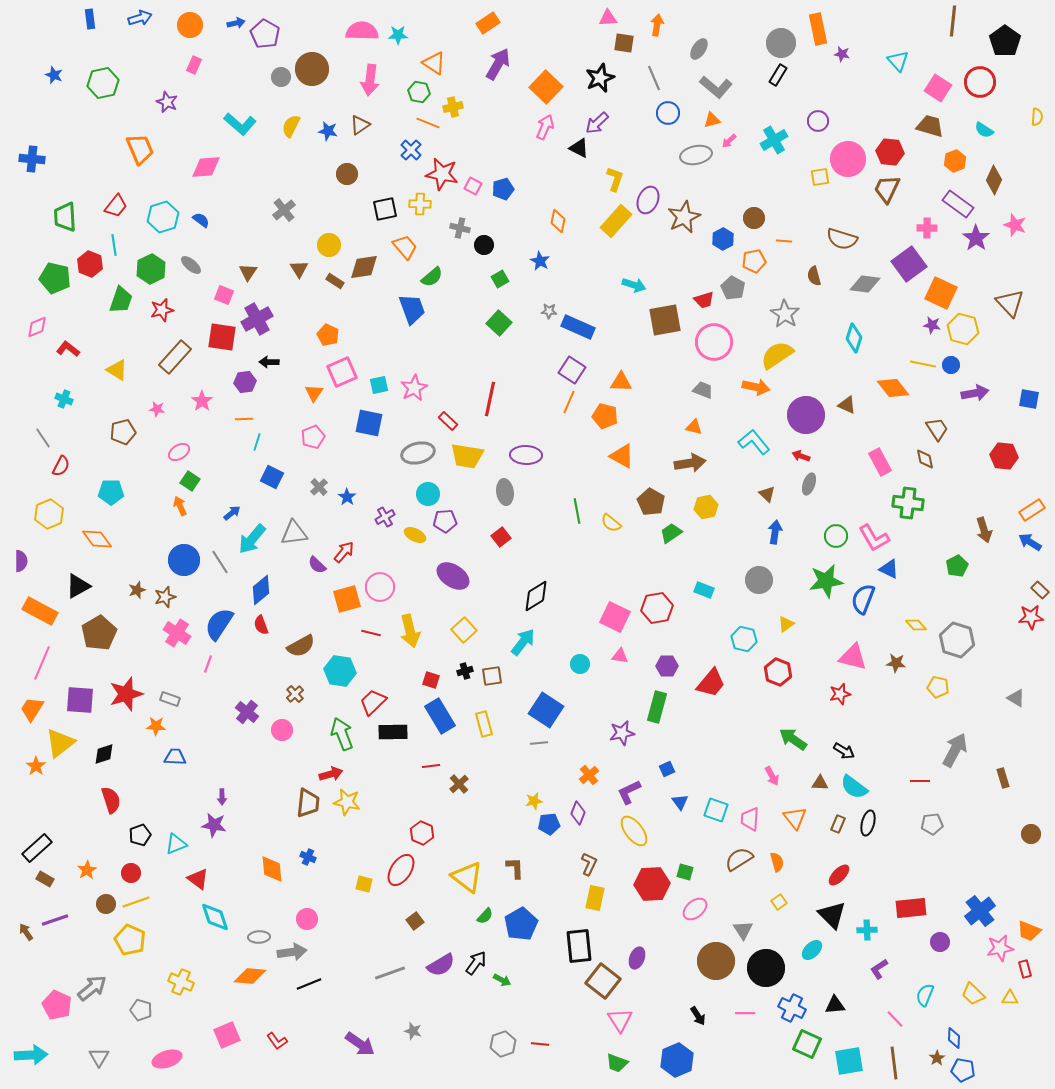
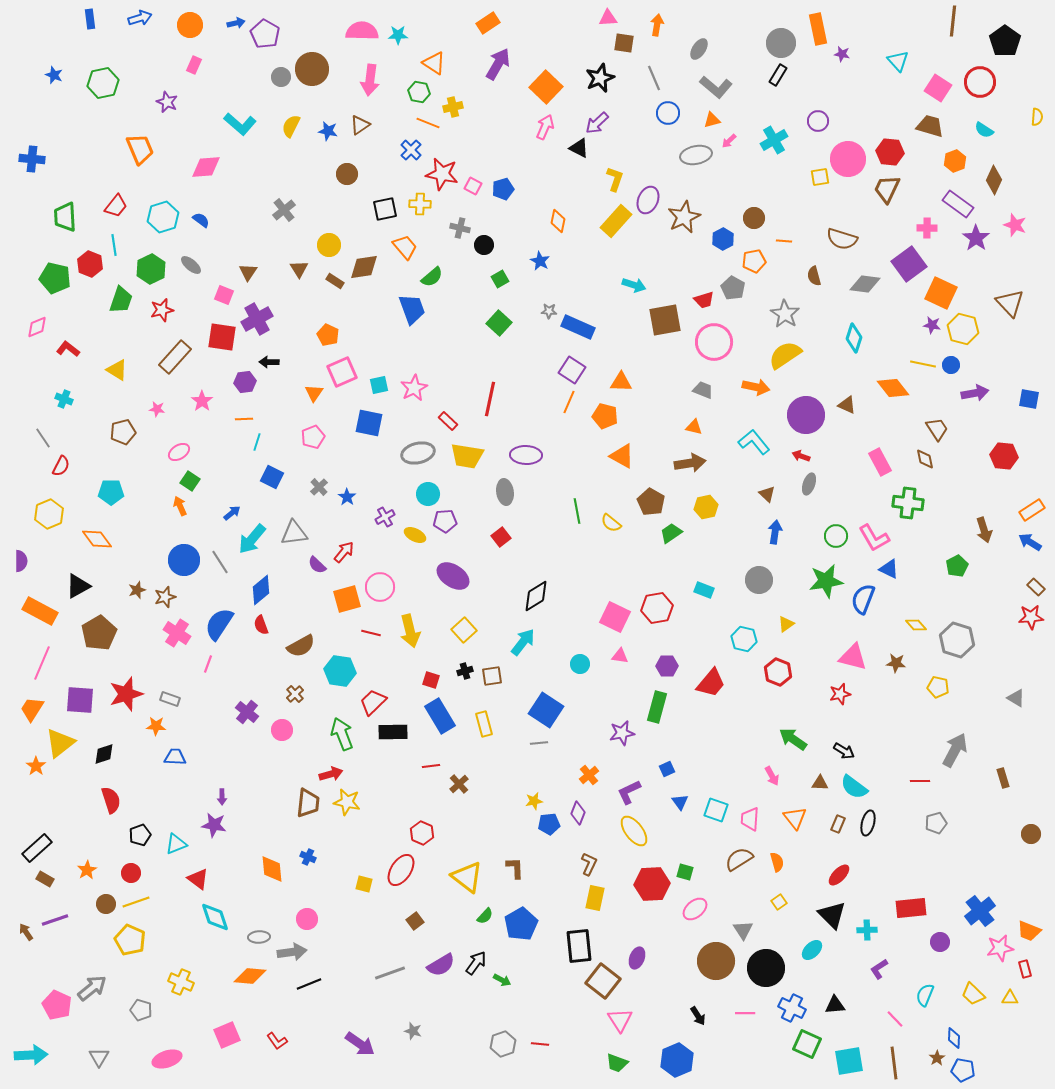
yellow semicircle at (777, 355): moved 8 px right
brown rectangle at (1040, 590): moved 4 px left, 3 px up
gray pentagon at (932, 824): moved 4 px right, 1 px up; rotated 10 degrees counterclockwise
